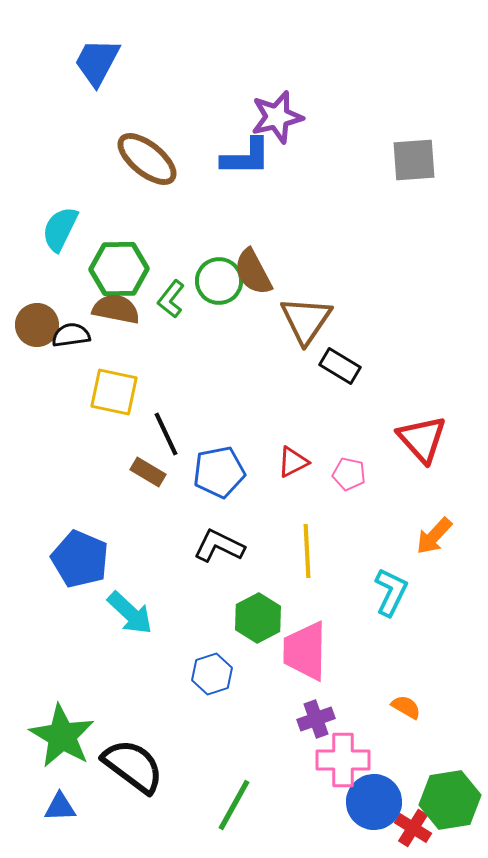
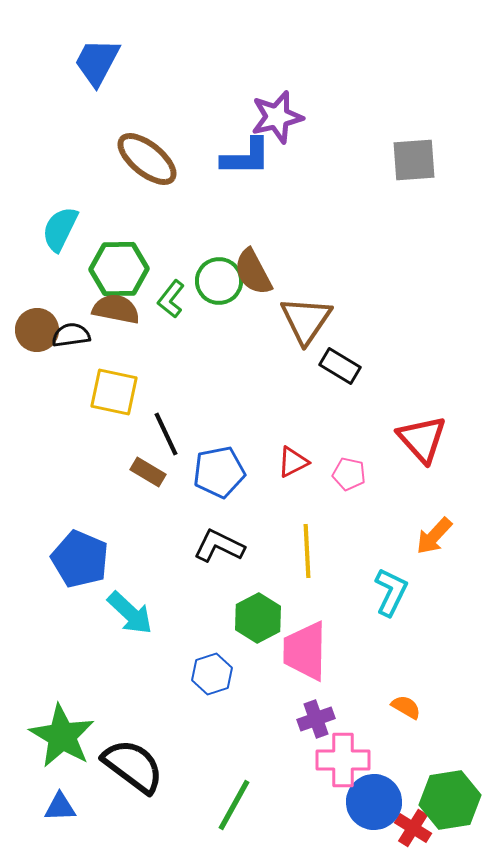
brown circle at (37, 325): moved 5 px down
